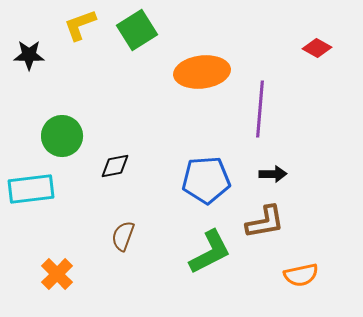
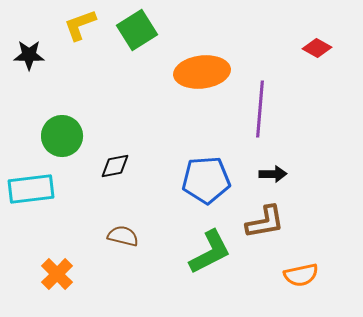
brown semicircle: rotated 84 degrees clockwise
